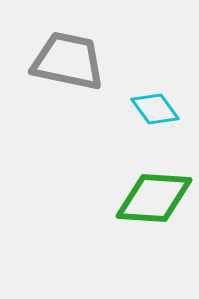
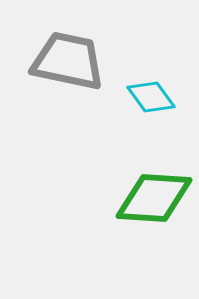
cyan diamond: moved 4 px left, 12 px up
